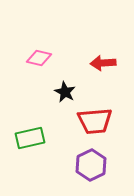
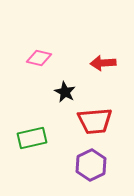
green rectangle: moved 2 px right
